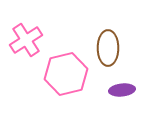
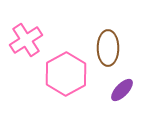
pink hexagon: rotated 15 degrees counterclockwise
purple ellipse: rotated 40 degrees counterclockwise
